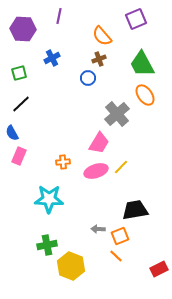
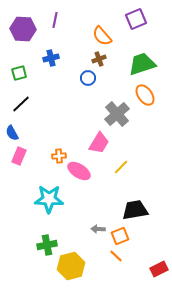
purple line: moved 4 px left, 4 px down
blue cross: moved 1 px left; rotated 14 degrees clockwise
green trapezoid: rotated 100 degrees clockwise
orange cross: moved 4 px left, 6 px up
pink ellipse: moved 17 px left; rotated 50 degrees clockwise
yellow hexagon: rotated 24 degrees clockwise
